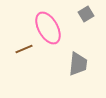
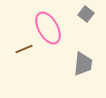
gray square: rotated 21 degrees counterclockwise
gray trapezoid: moved 5 px right
